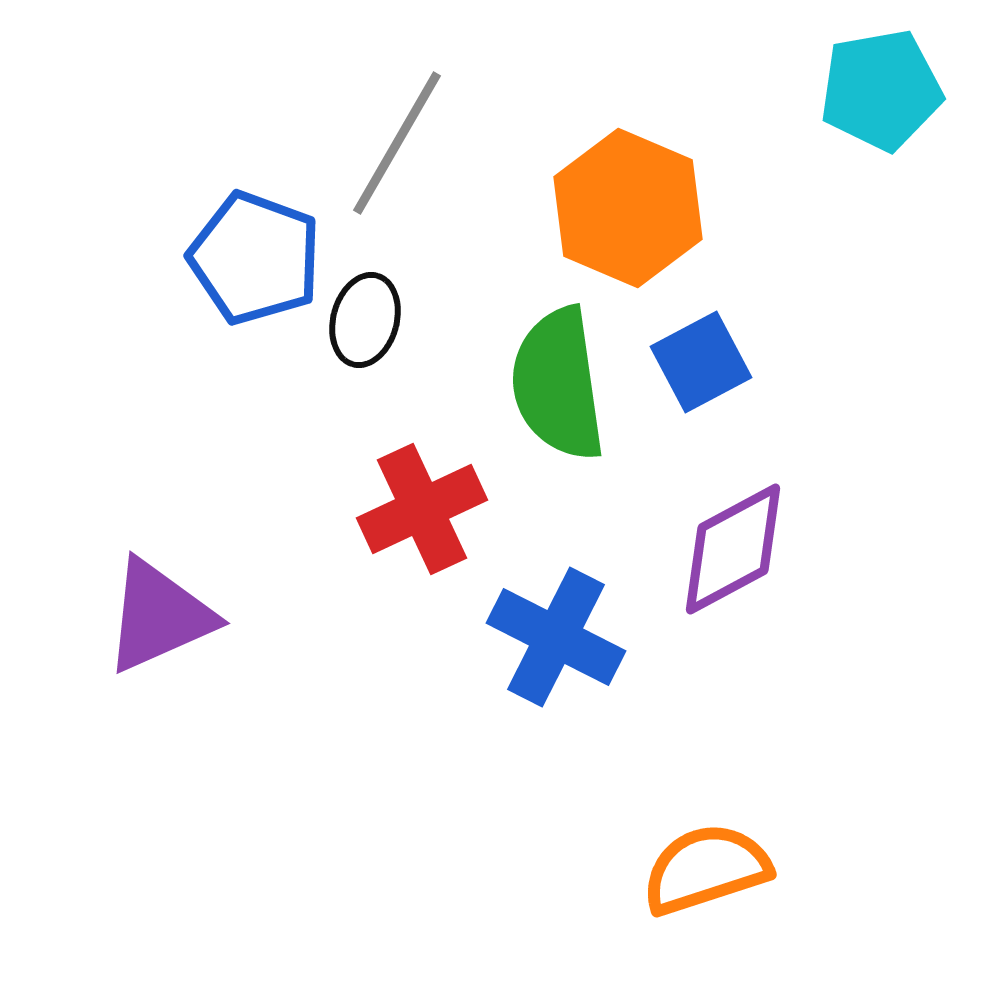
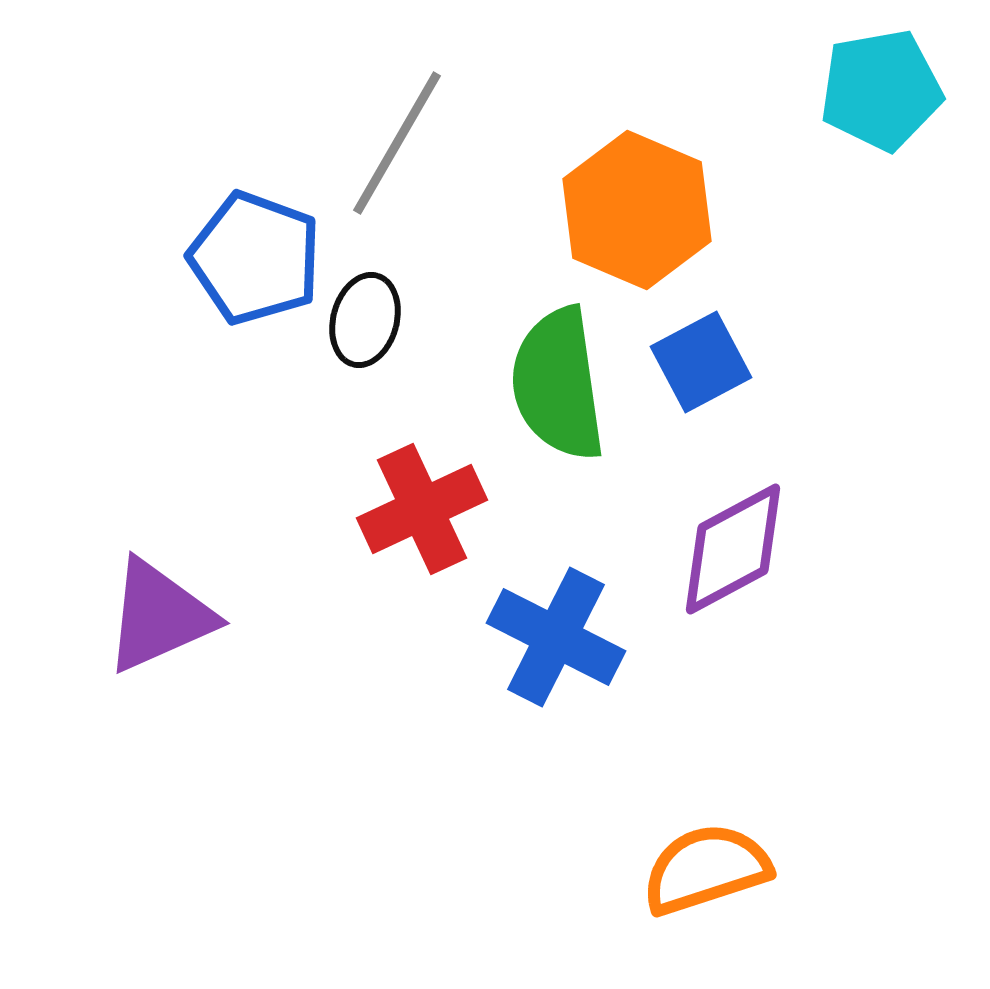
orange hexagon: moved 9 px right, 2 px down
